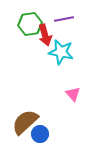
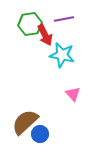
red arrow: rotated 10 degrees counterclockwise
cyan star: moved 1 px right, 3 px down
